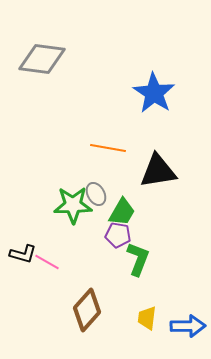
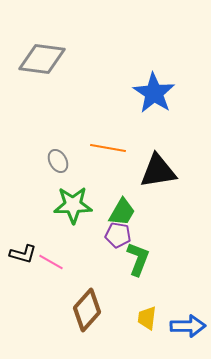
gray ellipse: moved 38 px left, 33 px up
pink line: moved 4 px right
